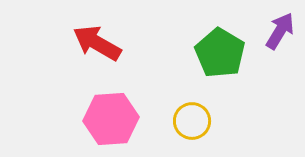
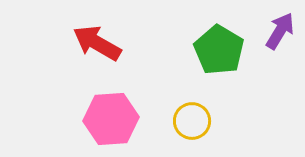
green pentagon: moved 1 px left, 3 px up
